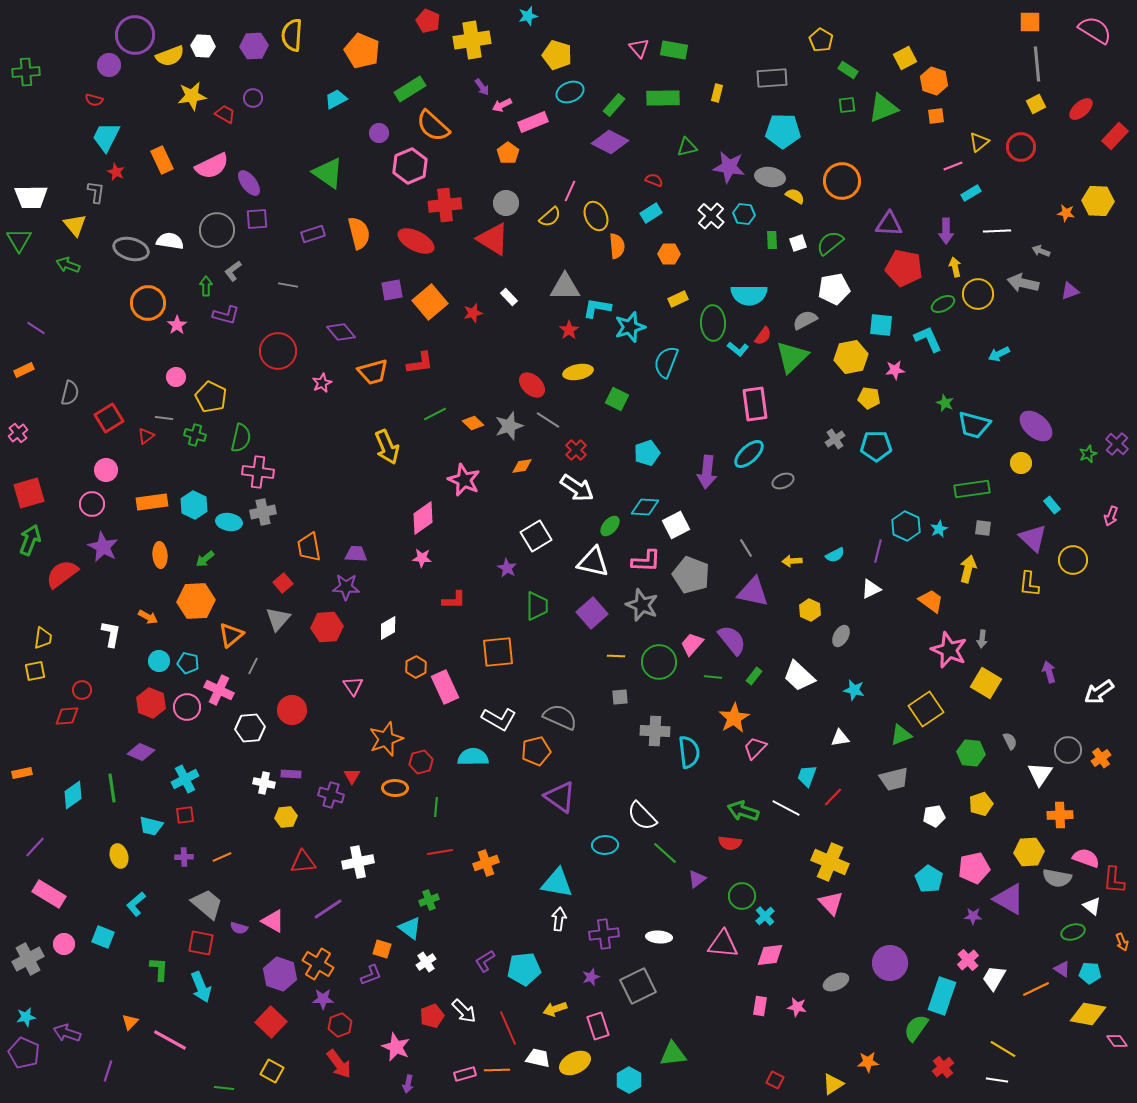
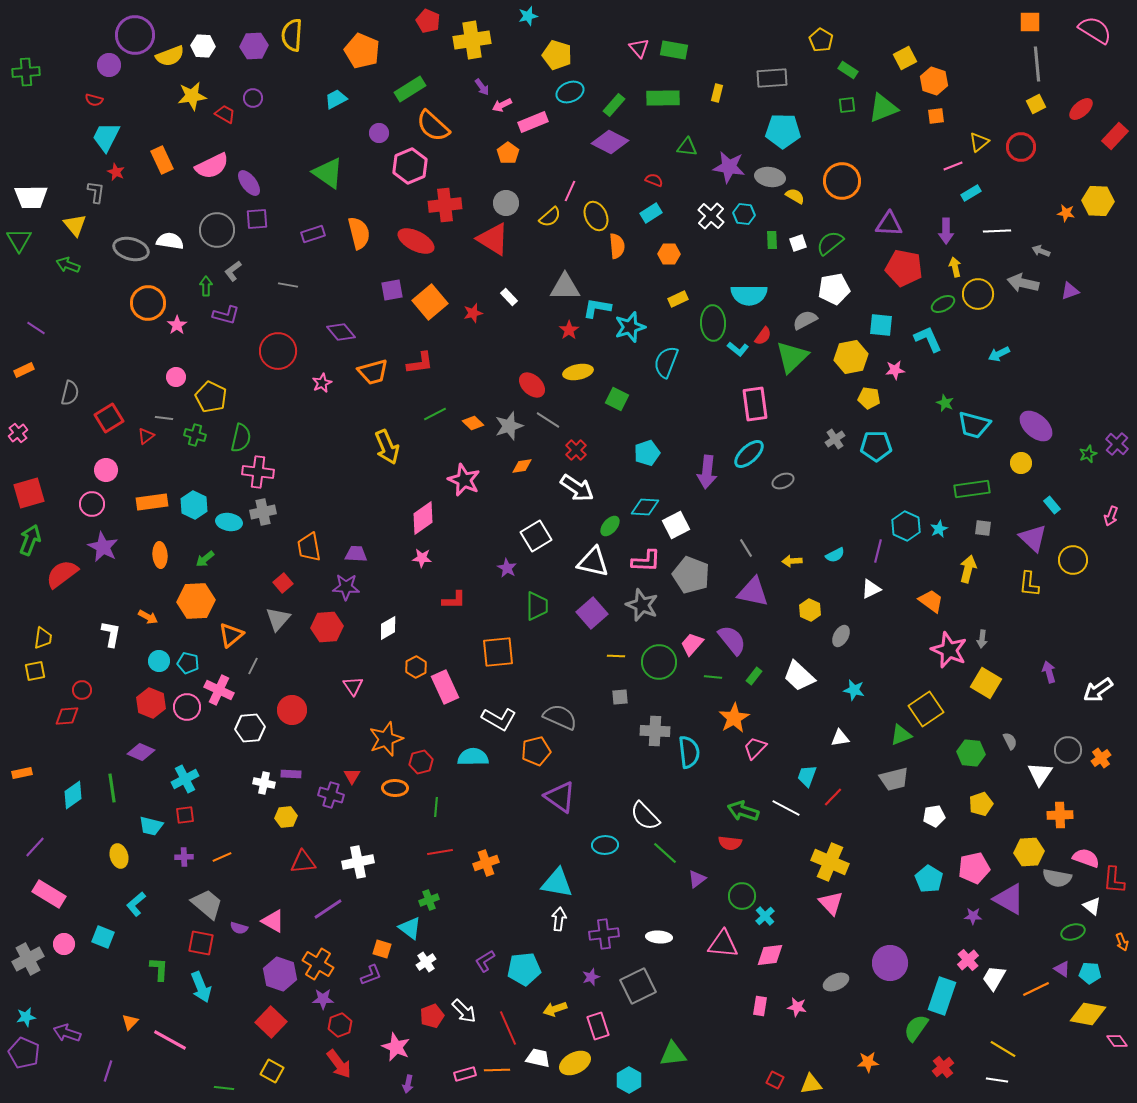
green triangle at (687, 147): rotated 20 degrees clockwise
white arrow at (1099, 692): moved 1 px left, 2 px up
white semicircle at (642, 816): moved 3 px right
yellow triangle at (833, 1084): moved 22 px left; rotated 25 degrees clockwise
